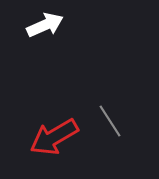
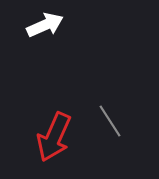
red arrow: rotated 36 degrees counterclockwise
